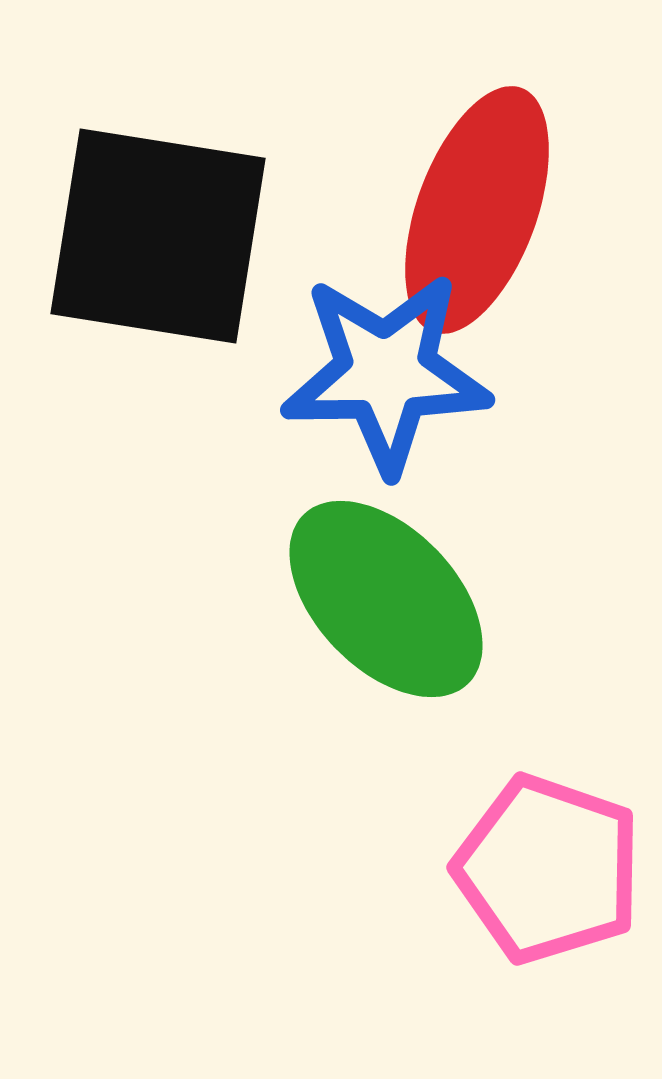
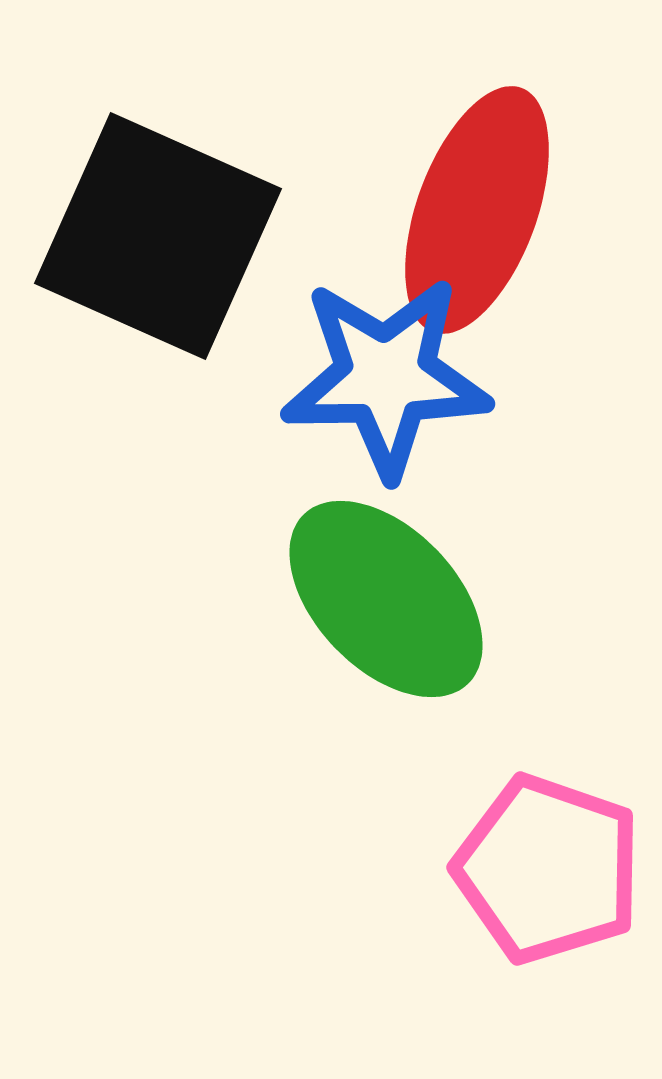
black square: rotated 15 degrees clockwise
blue star: moved 4 px down
